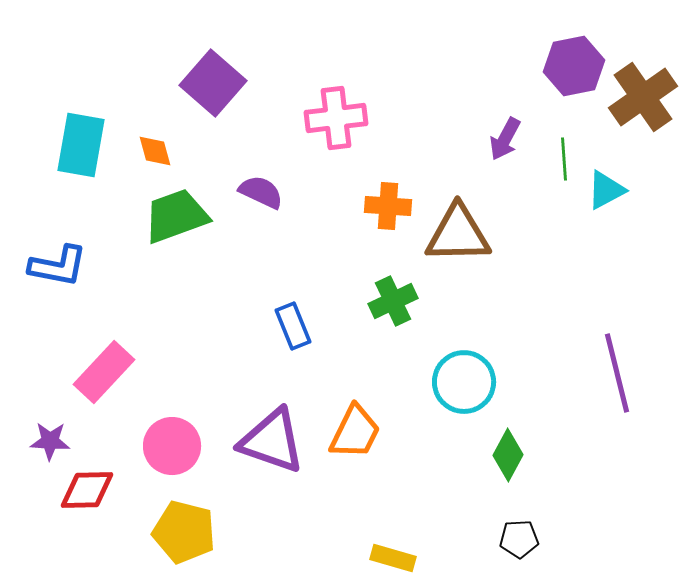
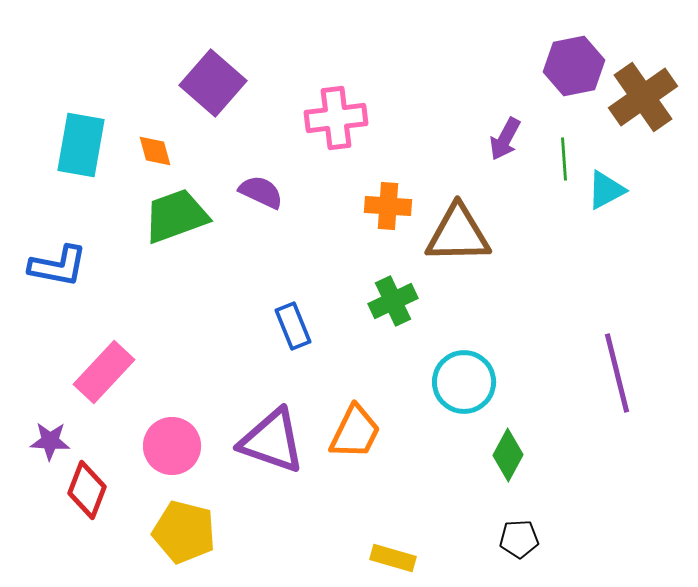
red diamond: rotated 68 degrees counterclockwise
